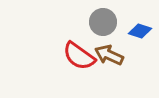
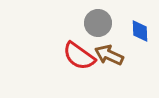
gray circle: moved 5 px left, 1 px down
blue diamond: rotated 70 degrees clockwise
